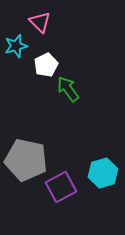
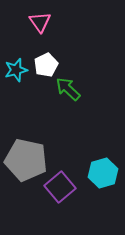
pink triangle: rotated 10 degrees clockwise
cyan star: moved 24 px down
green arrow: rotated 12 degrees counterclockwise
purple square: moved 1 px left; rotated 12 degrees counterclockwise
